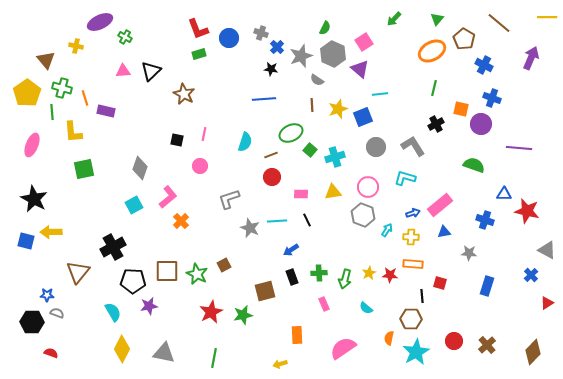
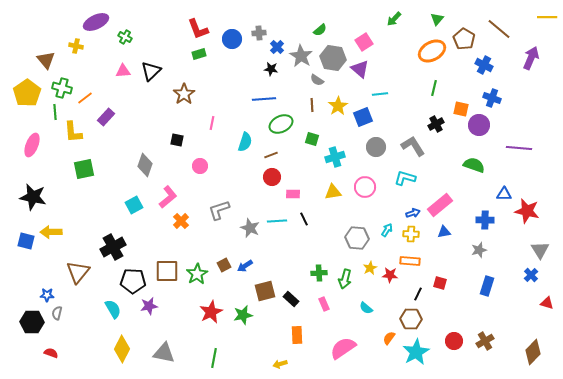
purple ellipse at (100, 22): moved 4 px left
brown line at (499, 23): moved 6 px down
green semicircle at (325, 28): moved 5 px left, 2 px down; rotated 24 degrees clockwise
gray cross at (261, 33): moved 2 px left; rotated 24 degrees counterclockwise
blue circle at (229, 38): moved 3 px right, 1 px down
gray hexagon at (333, 54): moved 4 px down; rotated 15 degrees counterclockwise
gray star at (301, 56): rotated 20 degrees counterclockwise
brown star at (184, 94): rotated 10 degrees clockwise
orange line at (85, 98): rotated 70 degrees clockwise
yellow star at (338, 109): moved 3 px up; rotated 12 degrees counterclockwise
purple rectangle at (106, 111): moved 6 px down; rotated 60 degrees counterclockwise
green line at (52, 112): moved 3 px right
purple circle at (481, 124): moved 2 px left, 1 px down
green ellipse at (291, 133): moved 10 px left, 9 px up
pink line at (204, 134): moved 8 px right, 11 px up
green square at (310, 150): moved 2 px right, 11 px up; rotated 24 degrees counterclockwise
gray diamond at (140, 168): moved 5 px right, 3 px up
pink circle at (368, 187): moved 3 px left
pink rectangle at (301, 194): moved 8 px left
black star at (34, 199): moved 1 px left, 2 px up; rotated 16 degrees counterclockwise
gray L-shape at (229, 199): moved 10 px left, 11 px down
gray hexagon at (363, 215): moved 6 px left, 23 px down; rotated 15 degrees counterclockwise
black line at (307, 220): moved 3 px left, 1 px up
blue cross at (485, 220): rotated 18 degrees counterclockwise
yellow cross at (411, 237): moved 3 px up
blue arrow at (291, 250): moved 46 px left, 16 px down
gray triangle at (547, 250): moved 7 px left; rotated 30 degrees clockwise
gray star at (469, 253): moved 10 px right, 3 px up; rotated 21 degrees counterclockwise
orange rectangle at (413, 264): moved 3 px left, 3 px up
yellow star at (369, 273): moved 1 px right, 5 px up
green star at (197, 274): rotated 15 degrees clockwise
black rectangle at (292, 277): moved 1 px left, 22 px down; rotated 28 degrees counterclockwise
black line at (422, 296): moved 4 px left, 2 px up; rotated 32 degrees clockwise
red triangle at (547, 303): rotated 48 degrees clockwise
cyan semicircle at (113, 312): moved 3 px up
gray semicircle at (57, 313): rotated 96 degrees counterclockwise
orange semicircle at (389, 338): rotated 24 degrees clockwise
brown cross at (487, 345): moved 2 px left, 4 px up; rotated 12 degrees clockwise
